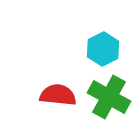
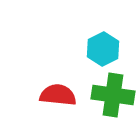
green cross: moved 4 px right, 2 px up; rotated 21 degrees counterclockwise
